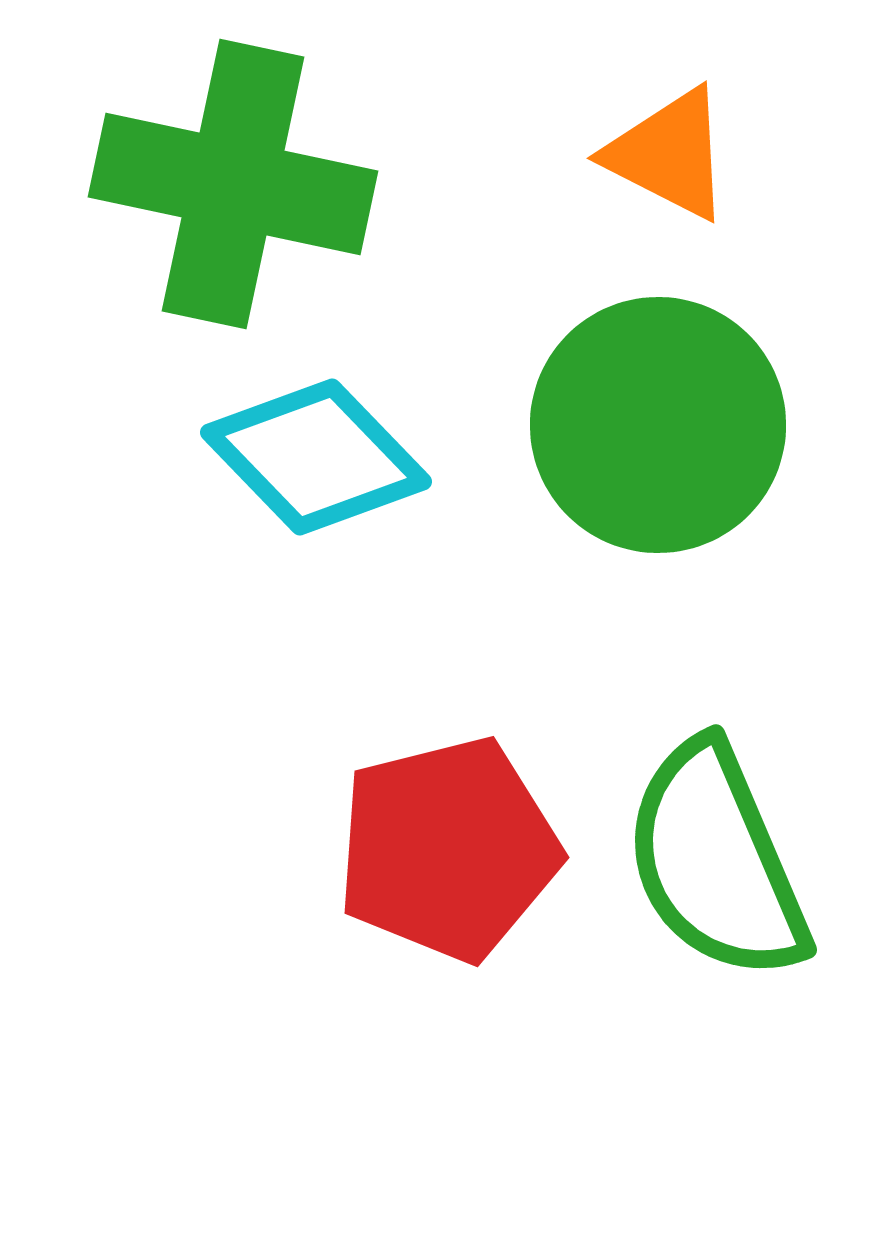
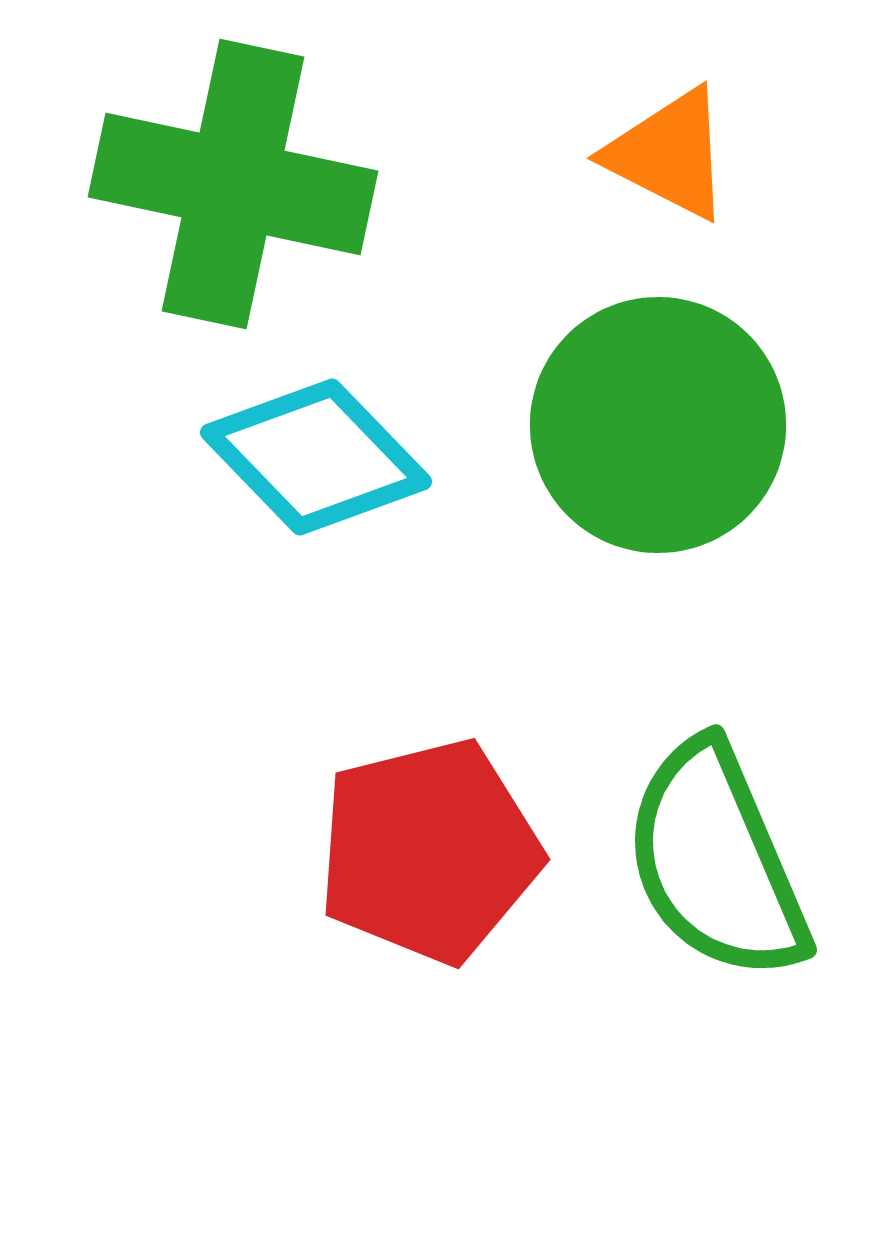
red pentagon: moved 19 px left, 2 px down
